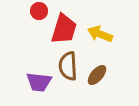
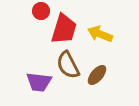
red circle: moved 2 px right
brown semicircle: moved 1 px up; rotated 24 degrees counterclockwise
